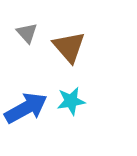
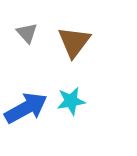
brown triangle: moved 5 px right, 5 px up; rotated 18 degrees clockwise
